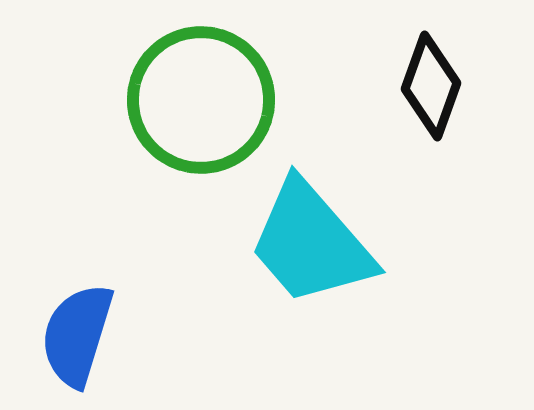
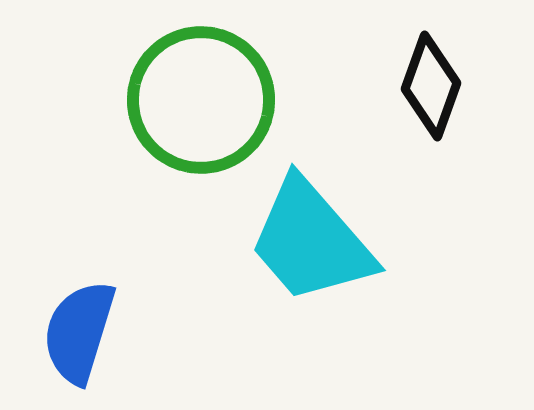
cyan trapezoid: moved 2 px up
blue semicircle: moved 2 px right, 3 px up
